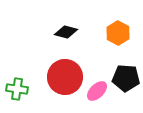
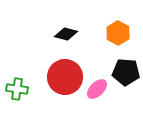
black diamond: moved 2 px down
black pentagon: moved 6 px up
pink ellipse: moved 2 px up
